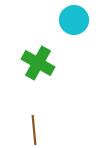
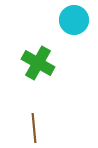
brown line: moved 2 px up
